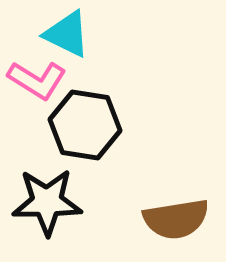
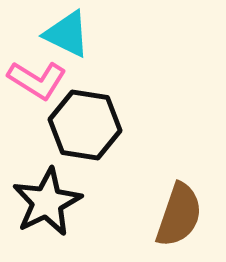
black star: rotated 26 degrees counterclockwise
brown semicircle: moved 3 px right, 4 px up; rotated 62 degrees counterclockwise
